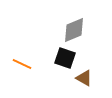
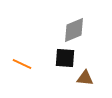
black square: rotated 15 degrees counterclockwise
brown triangle: moved 1 px right; rotated 24 degrees counterclockwise
